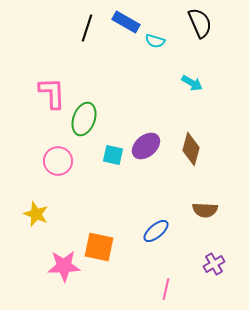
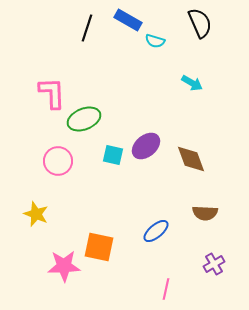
blue rectangle: moved 2 px right, 2 px up
green ellipse: rotated 48 degrees clockwise
brown diamond: moved 10 px down; rotated 36 degrees counterclockwise
brown semicircle: moved 3 px down
